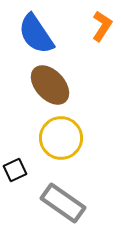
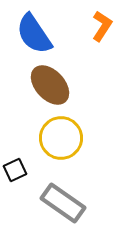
blue semicircle: moved 2 px left
